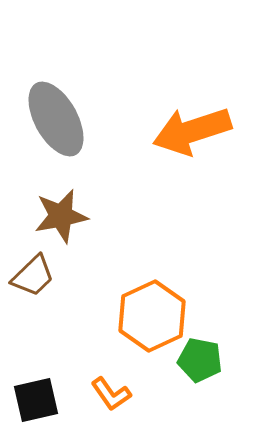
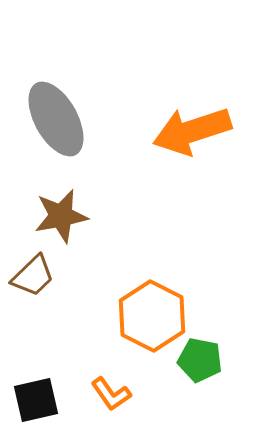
orange hexagon: rotated 8 degrees counterclockwise
